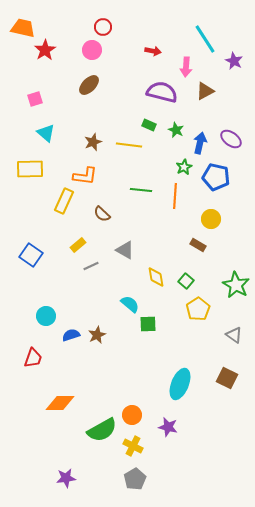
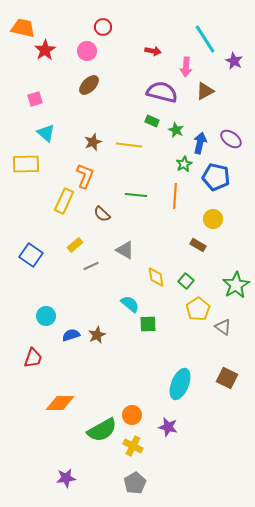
pink circle at (92, 50): moved 5 px left, 1 px down
green rectangle at (149, 125): moved 3 px right, 4 px up
green star at (184, 167): moved 3 px up
yellow rectangle at (30, 169): moved 4 px left, 5 px up
orange L-shape at (85, 176): rotated 75 degrees counterclockwise
green line at (141, 190): moved 5 px left, 5 px down
yellow circle at (211, 219): moved 2 px right
yellow rectangle at (78, 245): moved 3 px left
green star at (236, 285): rotated 12 degrees clockwise
gray triangle at (234, 335): moved 11 px left, 8 px up
gray pentagon at (135, 479): moved 4 px down
